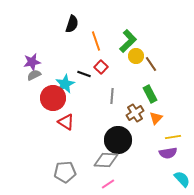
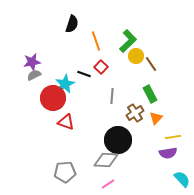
red triangle: rotated 12 degrees counterclockwise
